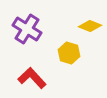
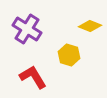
yellow hexagon: moved 2 px down
red L-shape: moved 1 px right, 1 px up; rotated 12 degrees clockwise
